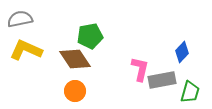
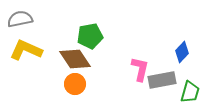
orange circle: moved 7 px up
